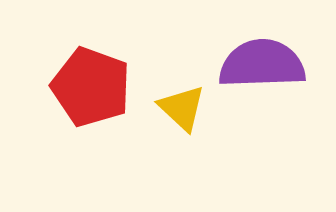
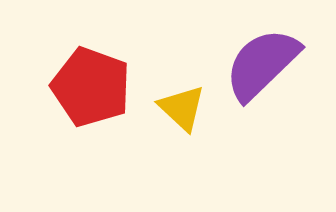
purple semicircle: rotated 42 degrees counterclockwise
